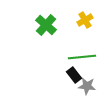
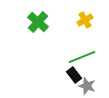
green cross: moved 8 px left, 3 px up
green line: rotated 16 degrees counterclockwise
gray star: rotated 12 degrees clockwise
